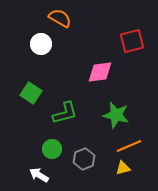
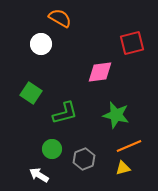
red square: moved 2 px down
